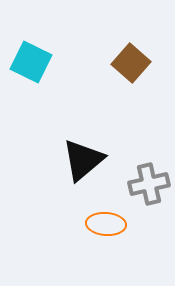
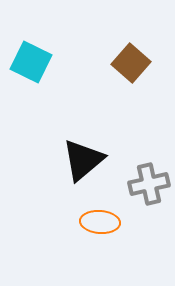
orange ellipse: moved 6 px left, 2 px up
